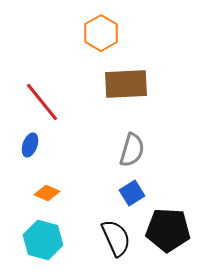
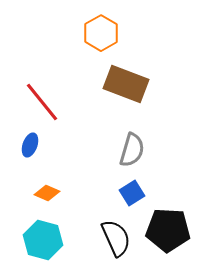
brown rectangle: rotated 24 degrees clockwise
